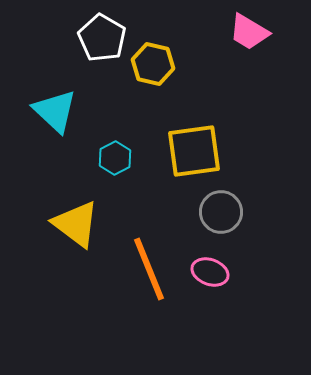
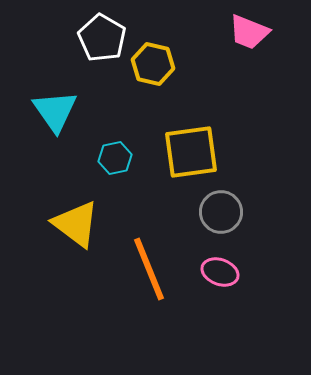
pink trapezoid: rotated 9 degrees counterclockwise
cyan triangle: rotated 12 degrees clockwise
yellow square: moved 3 px left, 1 px down
cyan hexagon: rotated 16 degrees clockwise
pink ellipse: moved 10 px right
